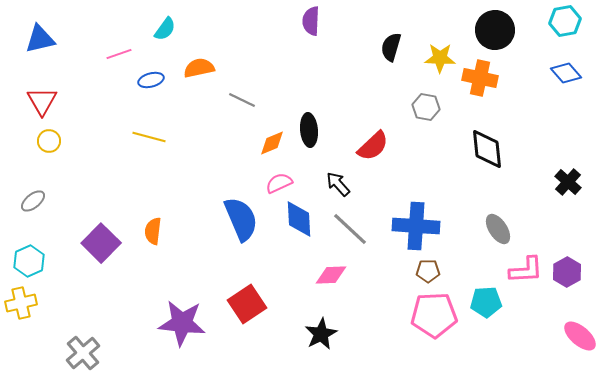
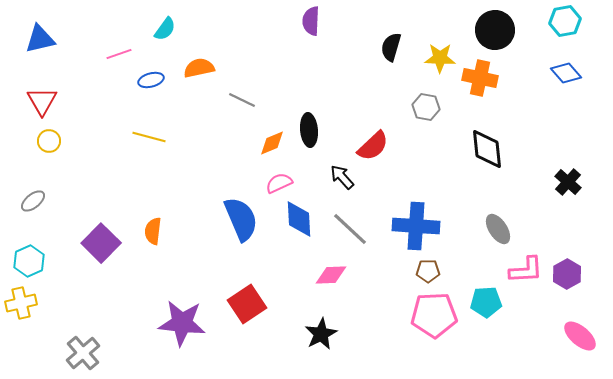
black arrow at (338, 184): moved 4 px right, 7 px up
purple hexagon at (567, 272): moved 2 px down
